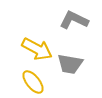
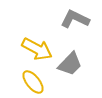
gray L-shape: moved 1 px right, 1 px up
gray trapezoid: rotated 56 degrees counterclockwise
